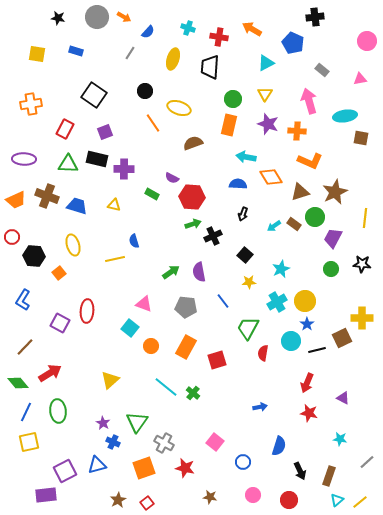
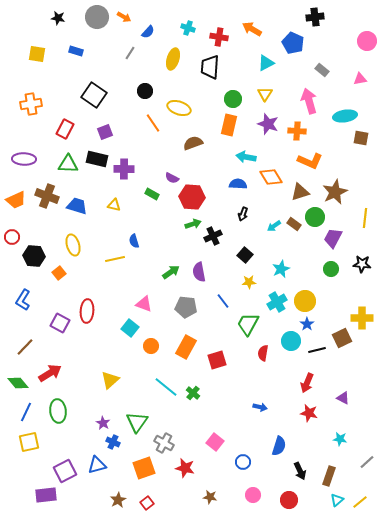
green trapezoid at (248, 328): moved 4 px up
blue arrow at (260, 407): rotated 24 degrees clockwise
